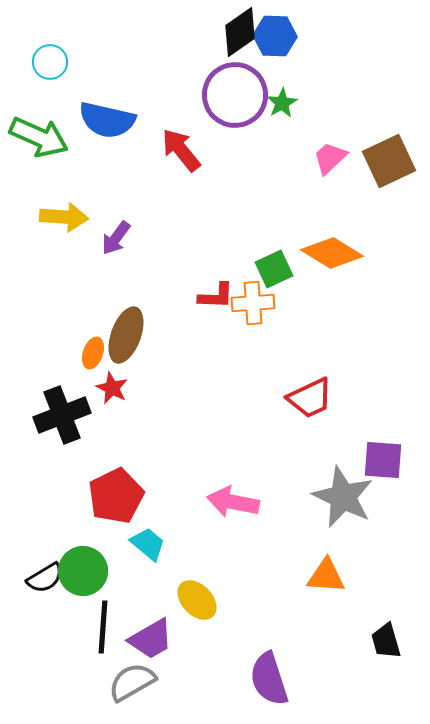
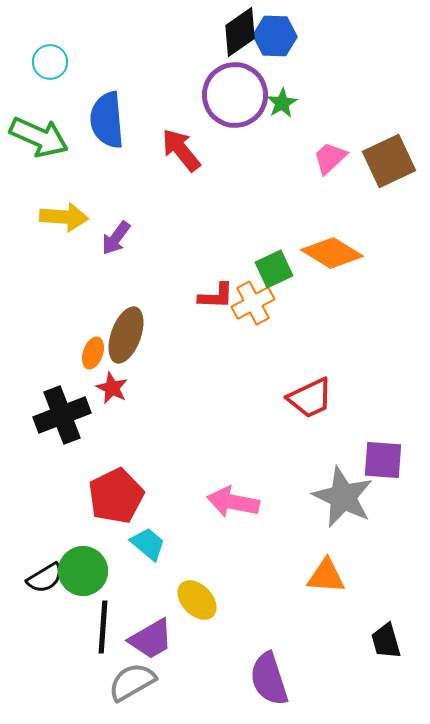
blue semicircle: rotated 72 degrees clockwise
orange cross: rotated 24 degrees counterclockwise
